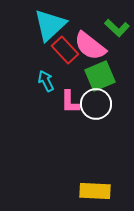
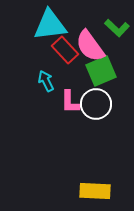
cyan triangle: rotated 36 degrees clockwise
pink semicircle: rotated 16 degrees clockwise
green square: moved 1 px right, 5 px up
